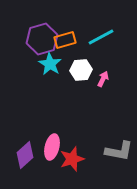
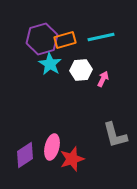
cyan line: rotated 16 degrees clockwise
gray L-shape: moved 4 px left, 16 px up; rotated 64 degrees clockwise
purple diamond: rotated 8 degrees clockwise
